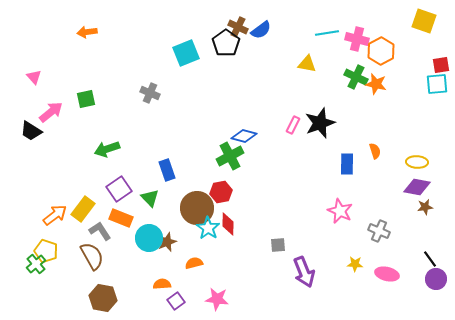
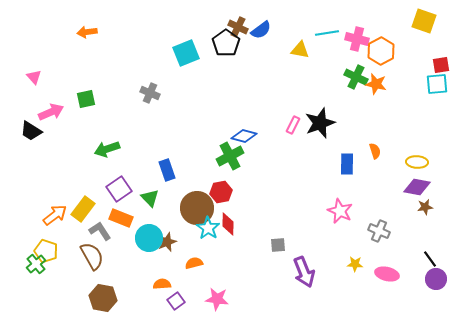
yellow triangle at (307, 64): moved 7 px left, 14 px up
pink arrow at (51, 112): rotated 15 degrees clockwise
